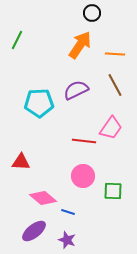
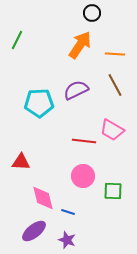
pink trapezoid: moved 1 px right, 2 px down; rotated 85 degrees clockwise
pink diamond: rotated 36 degrees clockwise
